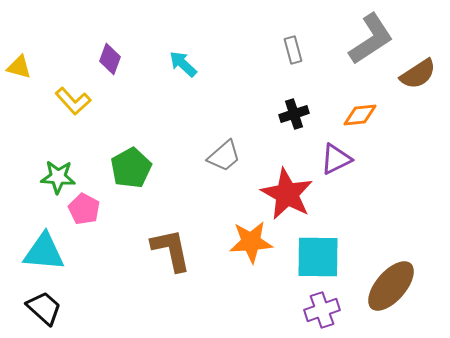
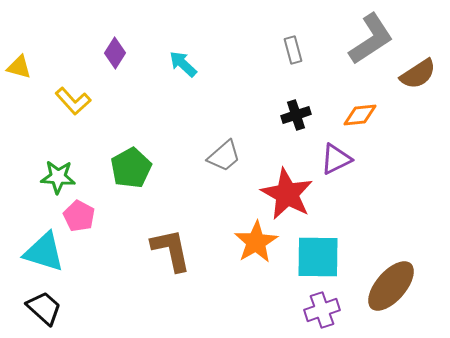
purple diamond: moved 5 px right, 6 px up; rotated 12 degrees clockwise
black cross: moved 2 px right, 1 px down
pink pentagon: moved 5 px left, 7 px down
orange star: moved 5 px right; rotated 27 degrees counterclockwise
cyan triangle: rotated 12 degrees clockwise
